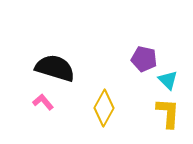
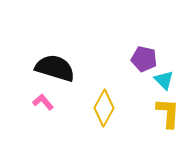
cyan triangle: moved 4 px left
